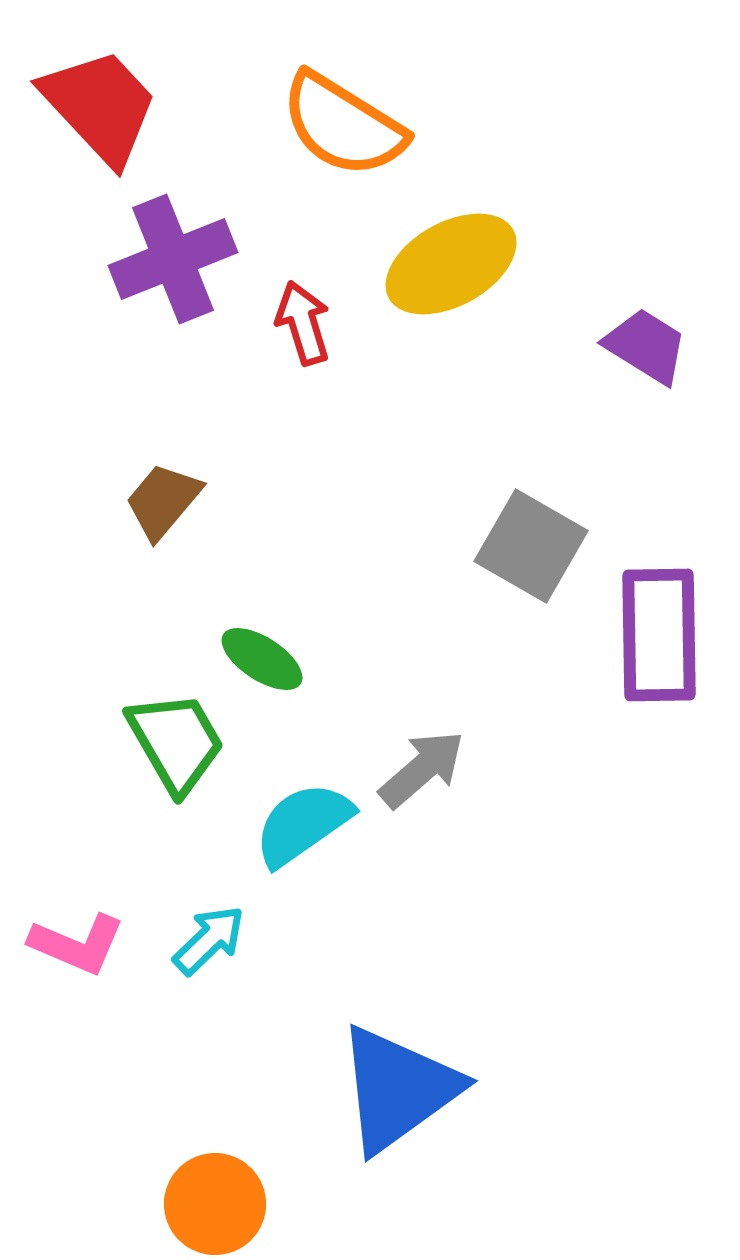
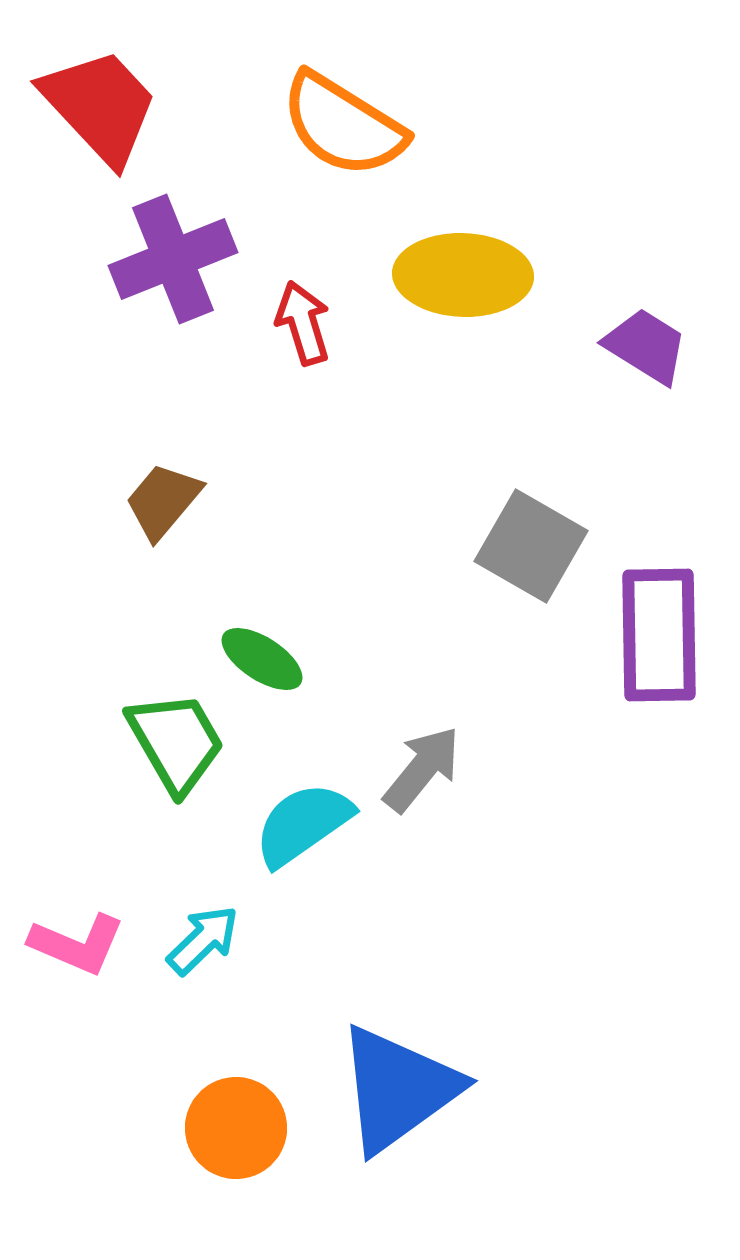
yellow ellipse: moved 12 px right, 11 px down; rotated 31 degrees clockwise
gray arrow: rotated 10 degrees counterclockwise
cyan arrow: moved 6 px left
orange circle: moved 21 px right, 76 px up
